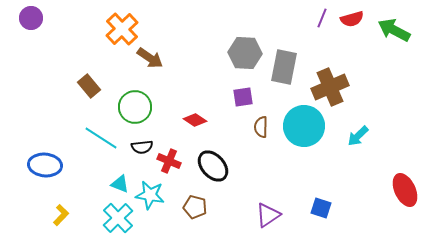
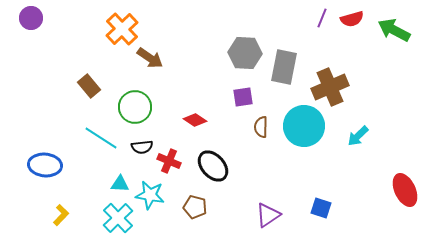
cyan triangle: rotated 18 degrees counterclockwise
